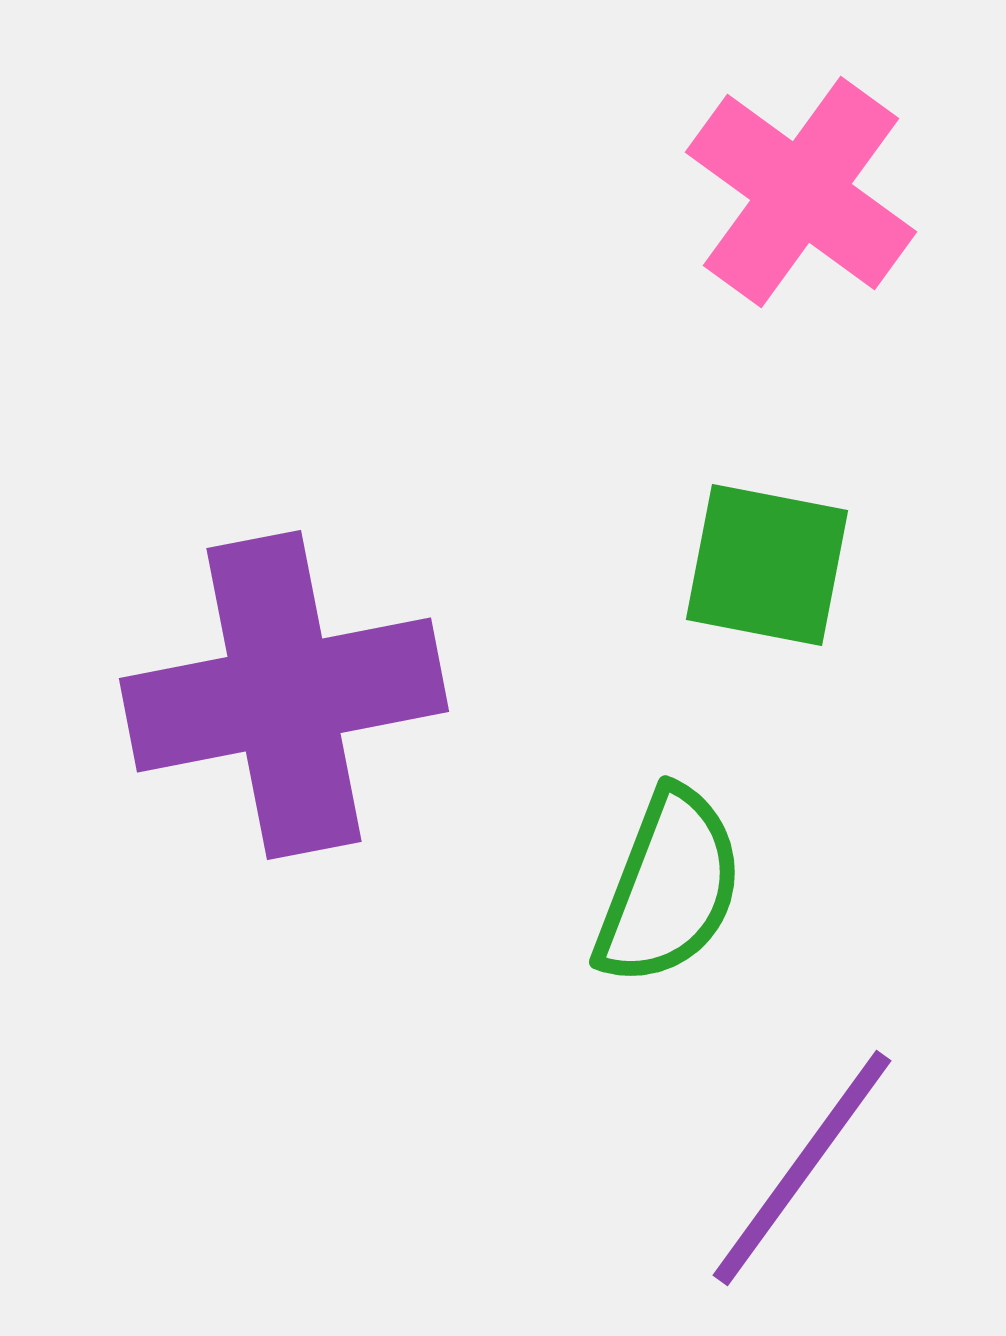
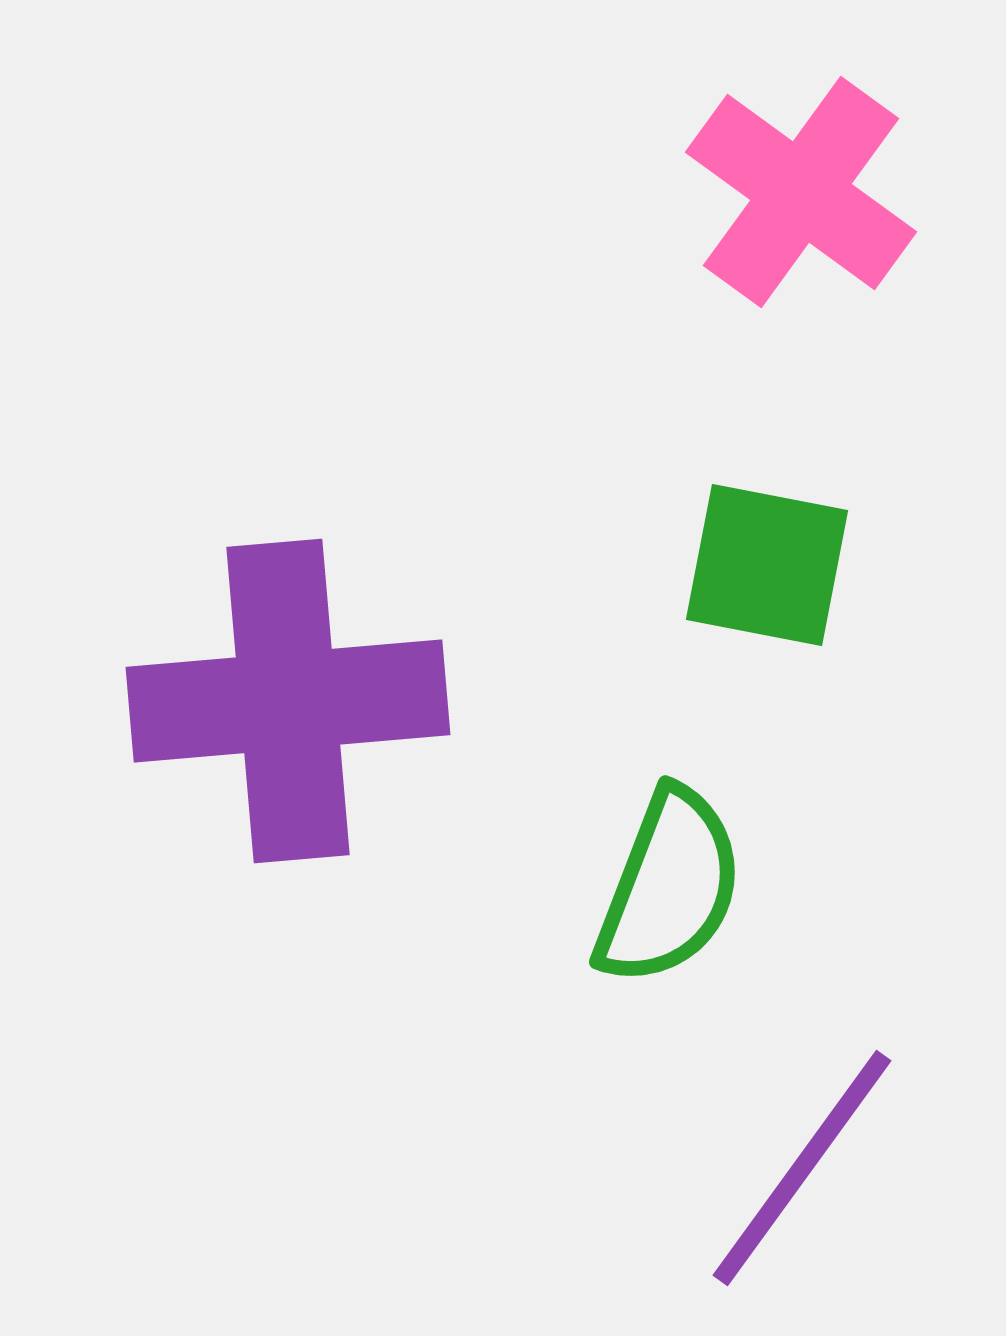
purple cross: moved 4 px right, 6 px down; rotated 6 degrees clockwise
